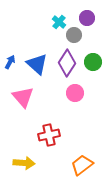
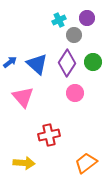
cyan cross: moved 2 px up; rotated 24 degrees clockwise
blue arrow: rotated 24 degrees clockwise
orange trapezoid: moved 4 px right, 2 px up
